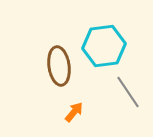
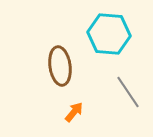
cyan hexagon: moved 5 px right, 12 px up; rotated 12 degrees clockwise
brown ellipse: moved 1 px right
